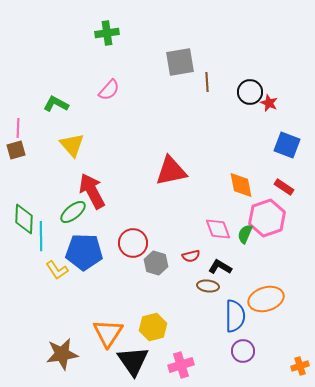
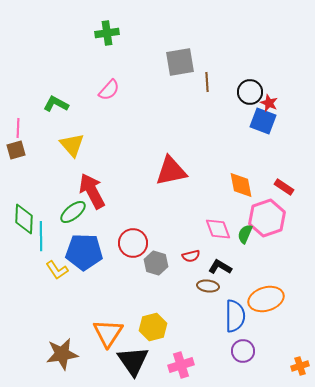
blue square: moved 24 px left, 24 px up
